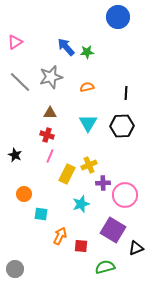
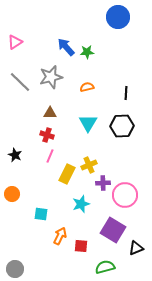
orange circle: moved 12 px left
